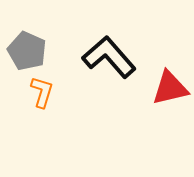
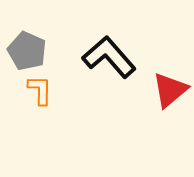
red triangle: moved 2 px down; rotated 27 degrees counterclockwise
orange L-shape: moved 2 px left, 2 px up; rotated 16 degrees counterclockwise
